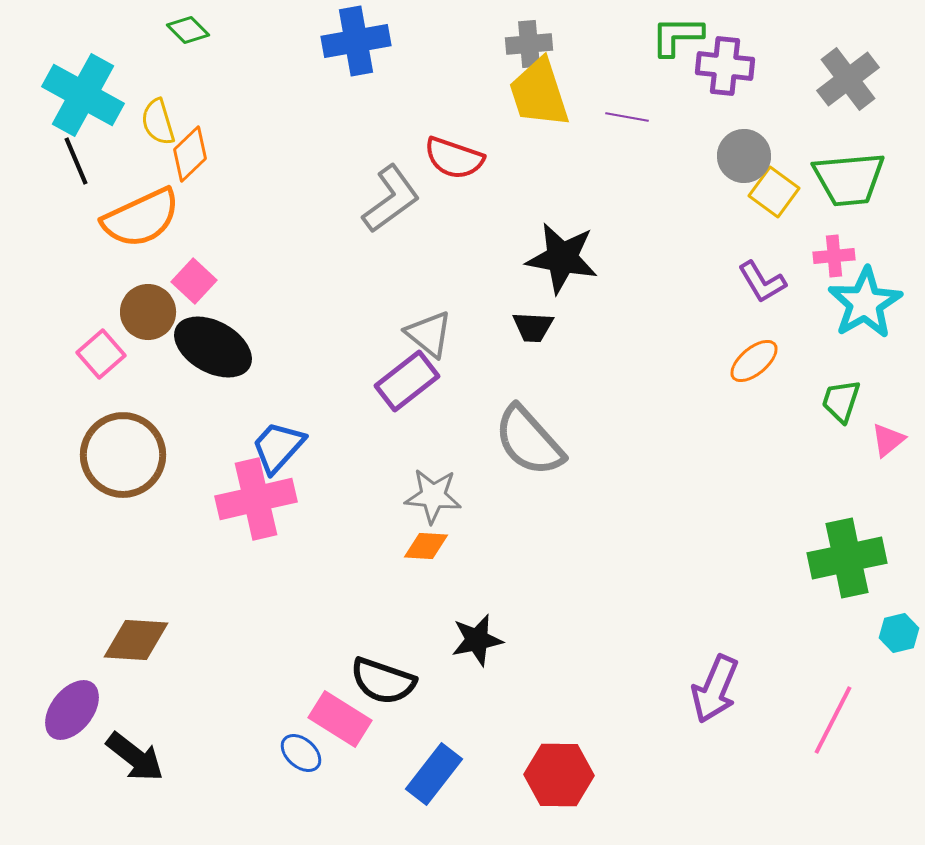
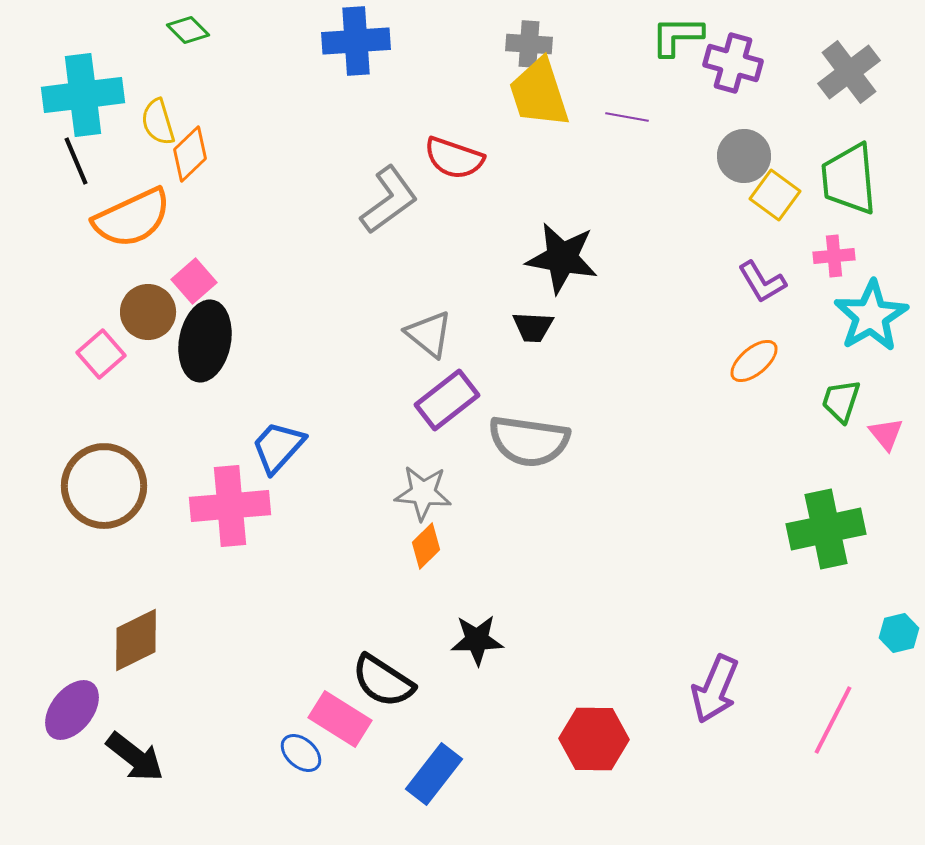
blue cross at (356, 41): rotated 6 degrees clockwise
gray cross at (529, 44): rotated 9 degrees clockwise
purple cross at (725, 66): moved 8 px right, 3 px up; rotated 10 degrees clockwise
gray cross at (848, 79): moved 1 px right, 7 px up
cyan cross at (83, 95): rotated 36 degrees counterclockwise
green trapezoid at (849, 179): rotated 90 degrees clockwise
yellow square at (774, 192): moved 1 px right, 3 px down
gray L-shape at (391, 199): moved 2 px left, 1 px down
orange semicircle at (141, 218): moved 9 px left
pink square at (194, 281): rotated 6 degrees clockwise
cyan star at (865, 303): moved 6 px right, 13 px down
black ellipse at (213, 347): moved 8 px left, 6 px up; rotated 72 degrees clockwise
purple rectangle at (407, 381): moved 40 px right, 19 px down
pink triangle at (888, 440): moved 2 px left, 6 px up; rotated 30 degrees counterclockwise
gray semicircle at (529, 441): rotated 40 degrees counterclockwise
brown circle at (123, 455): moved 19 px left, 31 px down
gray star at (433, 496): moved 10 px left, 3 px up
pink cross at (256, 499): moved 26 px left, 7 px down; rotated 8 degrees clockwise
orange diamond at (426, 546): rotated 48 degrees counterclockwise
green cross at (847, 558): moved 21 px left, 29 px up
brown diamond at (136, 640): rotated 30 degrees counterclockwise
black star at (477, 640): rotated 10 degrees clockwise
black semicircle at (383, 681): rotated 14 degrees clockwise
red hexagon at (559, 775): moved 35 px right, 36 px up
